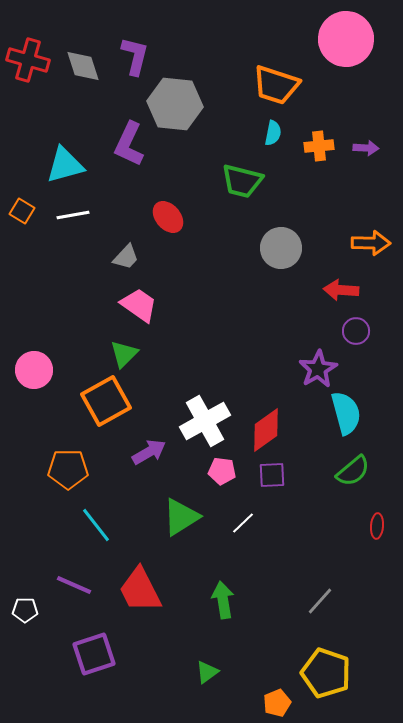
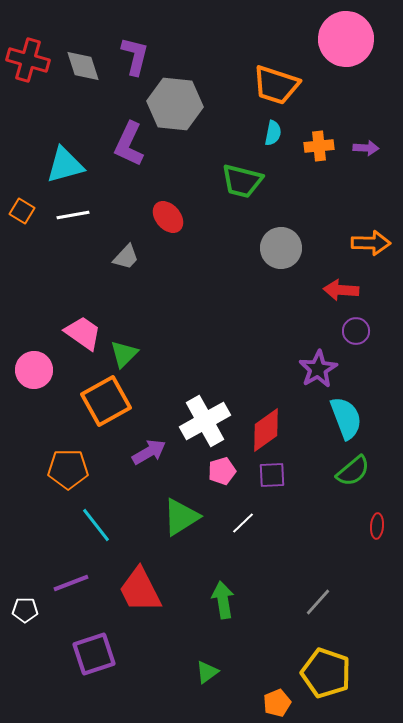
pink trapezoid at (139, 305): moved 56 px left, 28 px down
cyan semicircle at (346, 413): moved 5 px down; rotated 6 degrees counterclockwise
pink pentagon at (222, 471): rotated 24 degrees counterclockwise
purple line at (74, 585): moved 3 px left, 2 px up; rotated 45 degrees counterclockwise
gray line at (320, 601): moved 2 px left, 1 px down
